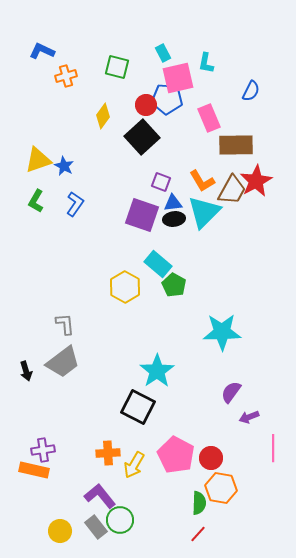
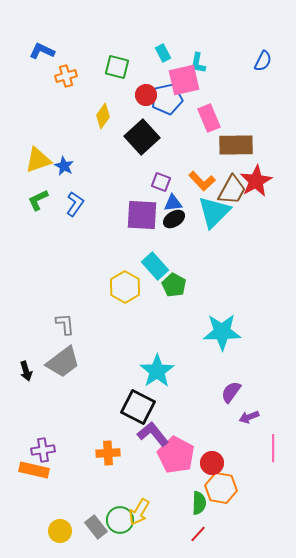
cyan L-shape at (206, 63): moved 8 px left
pink square at (178, 78): moved 6 px right, 2 px down
blue semicircle at (251, 91): moved 12 px right, 30 px up
blue pentagon at (167, 99): rotated 16 degrees counterclockwise
red circle at (146, 105): moved 10 px up
orange L-shape at (202, 181): rotated 12 degrees counterclockwise
green L-shape at (36, 201): moved 2 px right, 1 px up; rotated 35 degrees clockwise
cyan triangle at (204, 212): moved 10 px right
purple square at (142, 215): rotated 16 degrees counterclockwise
black ellipse at (174, 219): rotated 25 degrees counterclockwise
cyan rectangle at (158, 264): moved 3 px left, 2 px down; rotated 8 degrees clockwise
red circle at (211, 458): moved 1 px right, 5 px down
yellow arrow at (134, 465): moved 5 px right, 47 px down
purple L-shape at (100, 496): moved 53 px right, 62 px up
